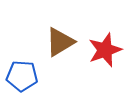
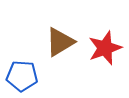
red star: moved 2 px up
